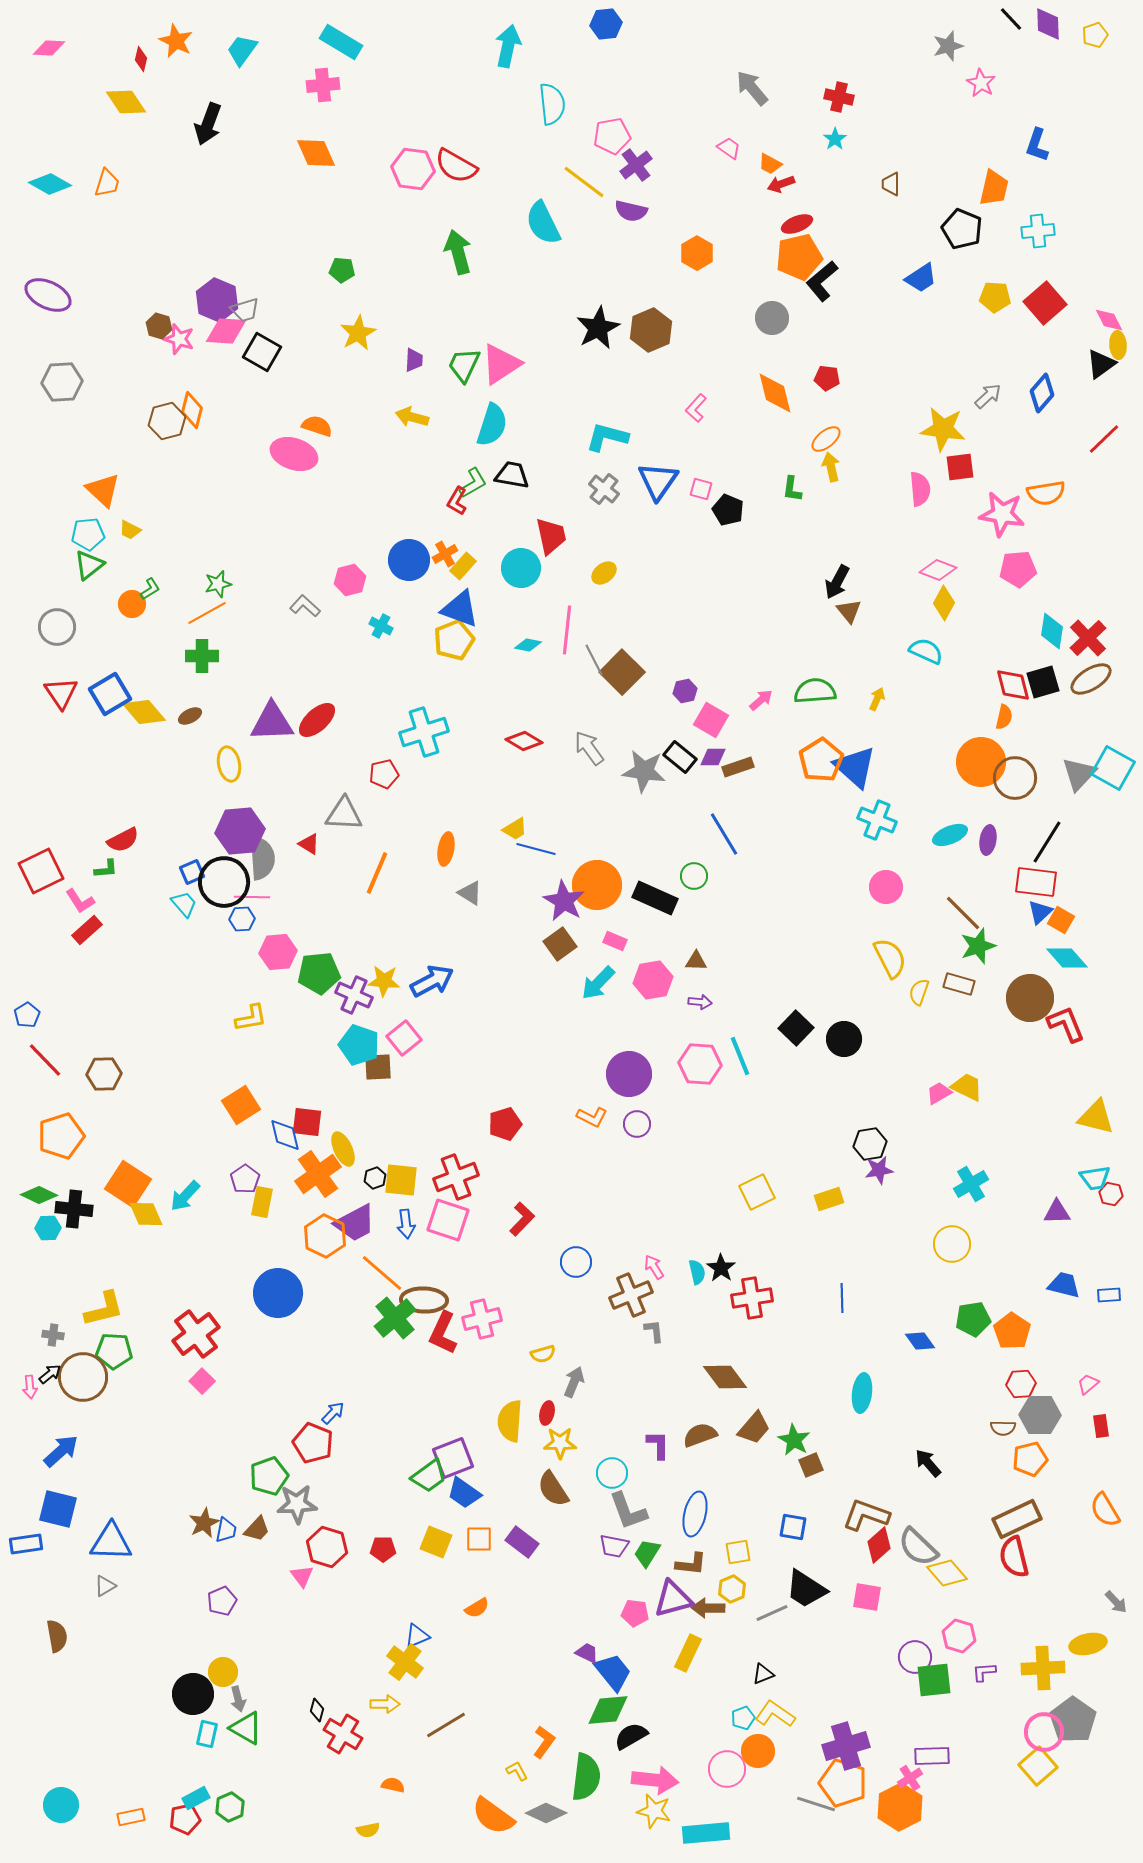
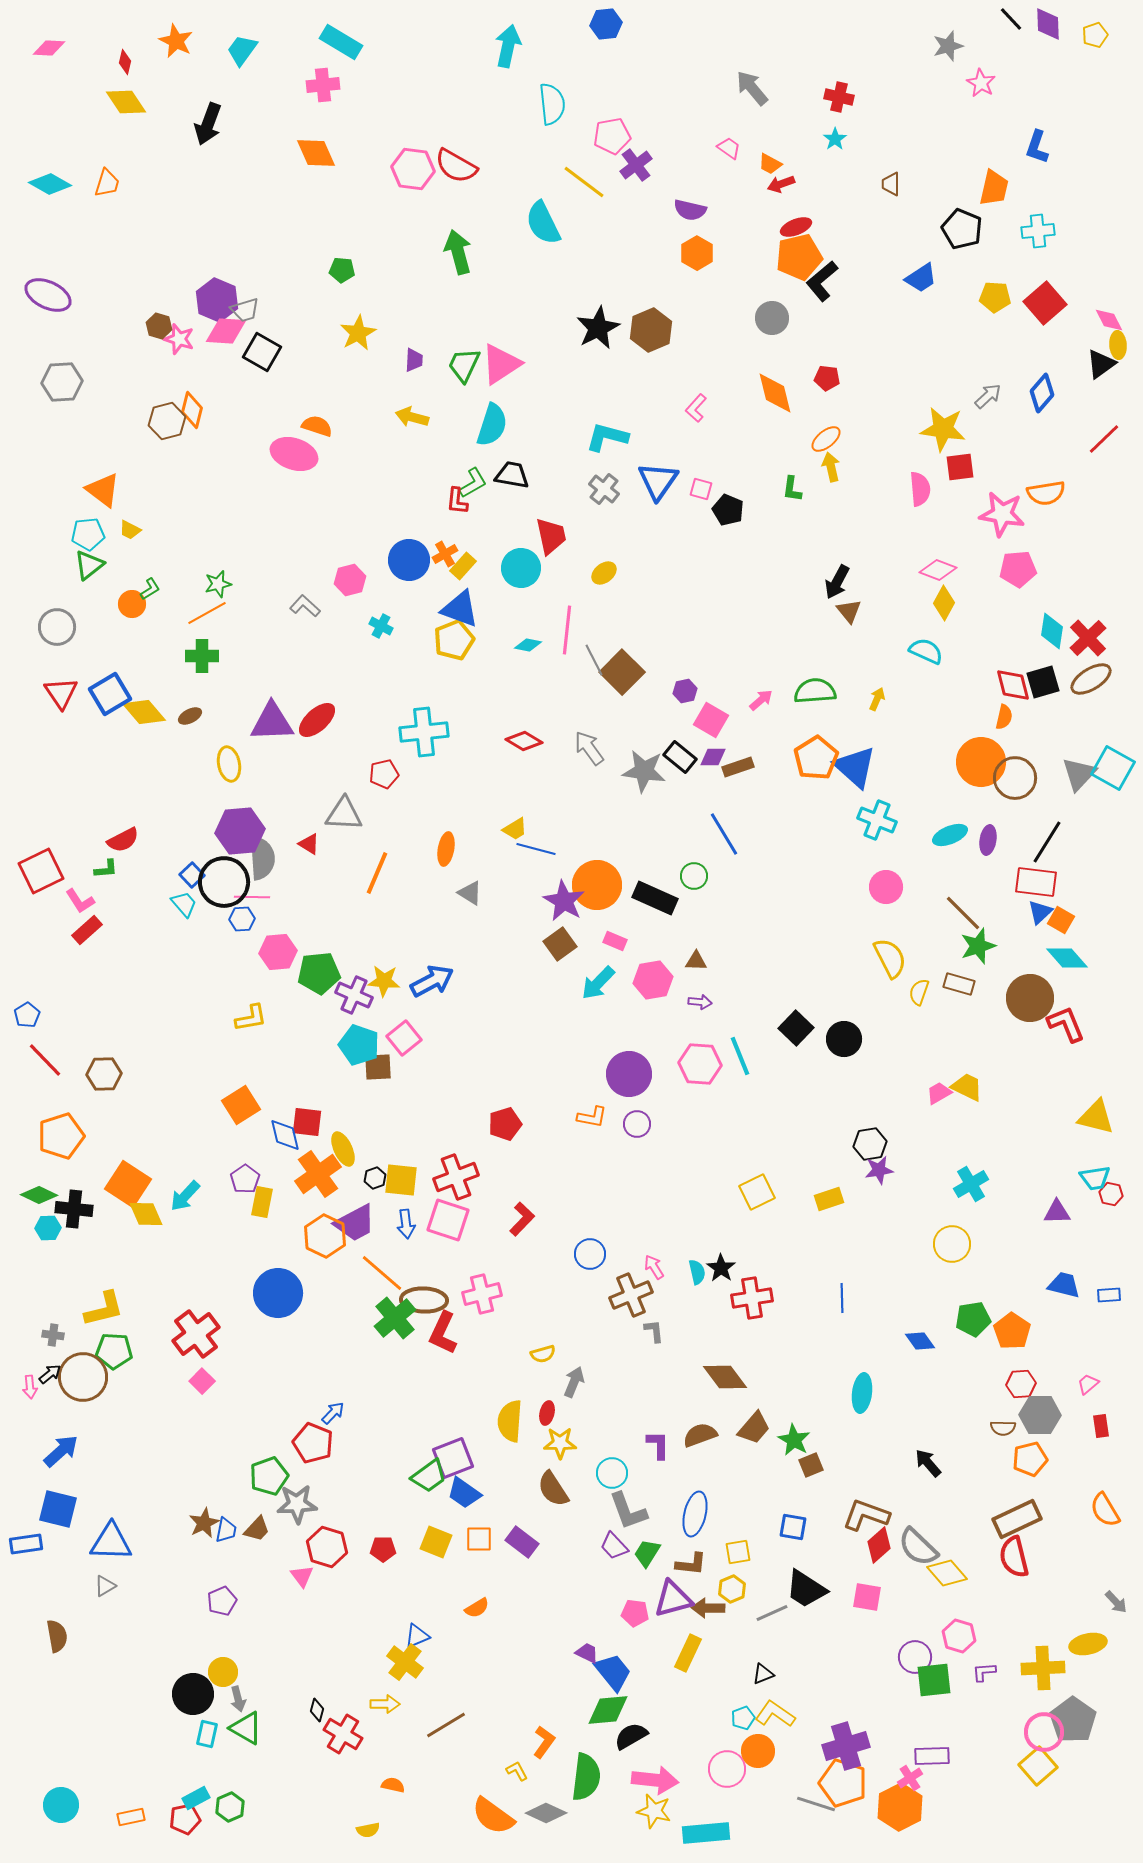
red diamond at (141, 59): moved 16 px left, 3 px down
blue L-shape at (1037, 145): moved 2 px down
purple semicircle at (631, 211): moved 59 px right, 1 px up
red ellipse at (797, 224): moved 1 px left, 3 px down
orange triangle at (103, 490): rotated 6 degrees counterclockwise
red L-shape at (457, 501): rotated 24 degrees counterclockwise
cyan cross at (424, 732): rotated 12 degrees clockwise
orange pentagon at (821, 760): moved 5 px left, 2 px up
blue square at (192, 872): moved 3 px down; rotated 20 degrees counterclockwise
orange L-shape at (592, 1117): rotated 16 degrees counterclockwise
blue circle at (576, 1262): moved 14 px right, 8 px up
pink cross at (482, 1319): moved 25 px up
purple trapezoid at (614, 1546): rotated 36 degrees clockwise
